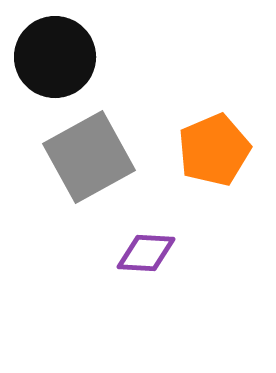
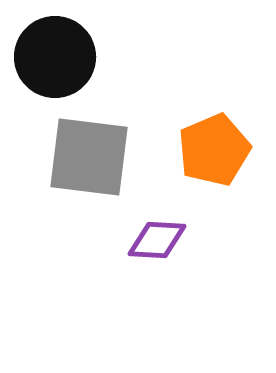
gray square: rotated 36 degrees clockwise
purple diamond: moved 11 px right, 13 px up
